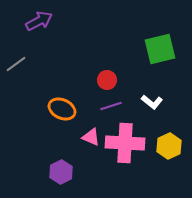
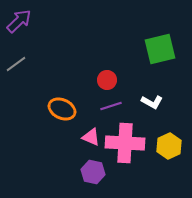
purple arrow: moved 20 px left; rotated 16 degrees counterclockwise
white L-shape: rotated 10 degrees counterclockwise
purple hexagon: moved 32 px right; rotated 20 degrees counterclockwise
